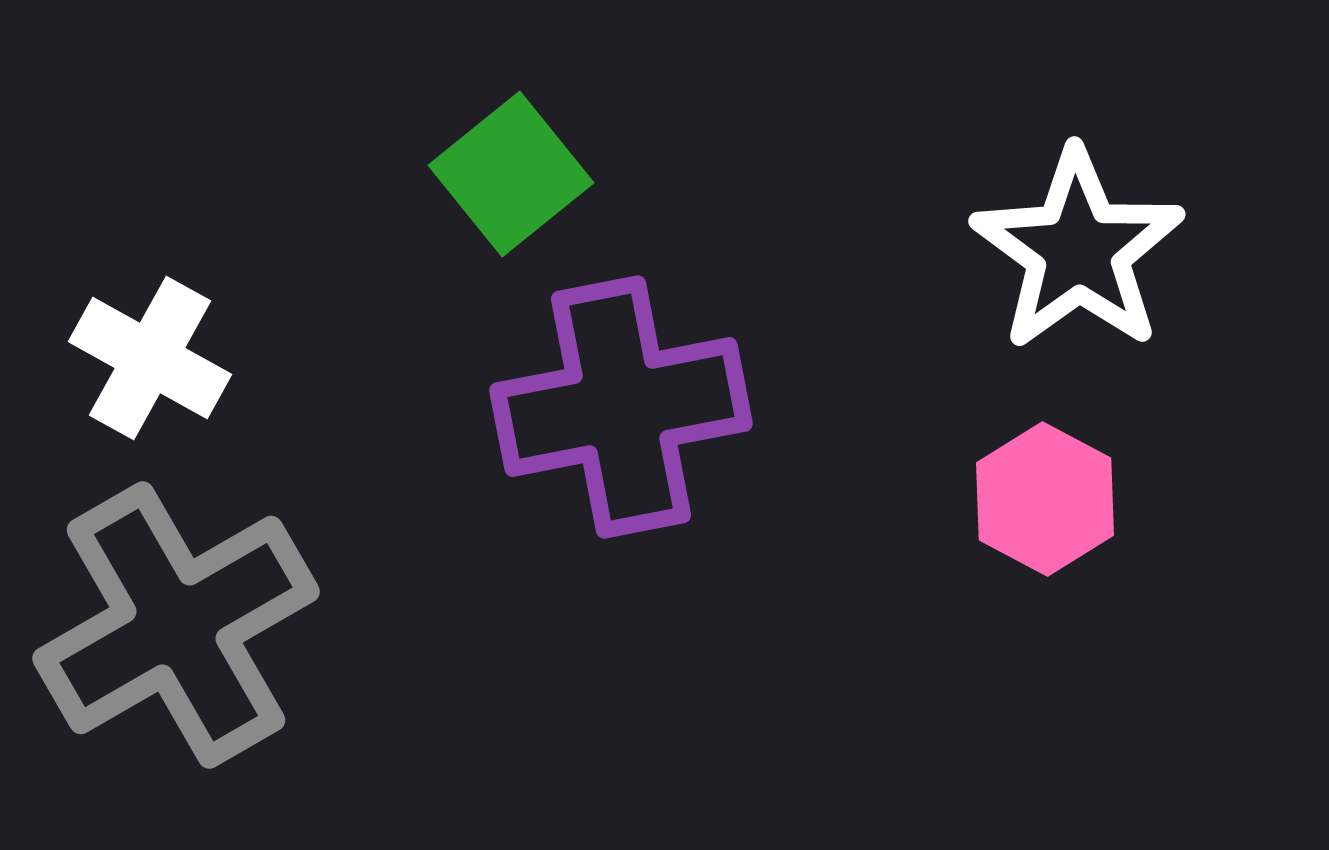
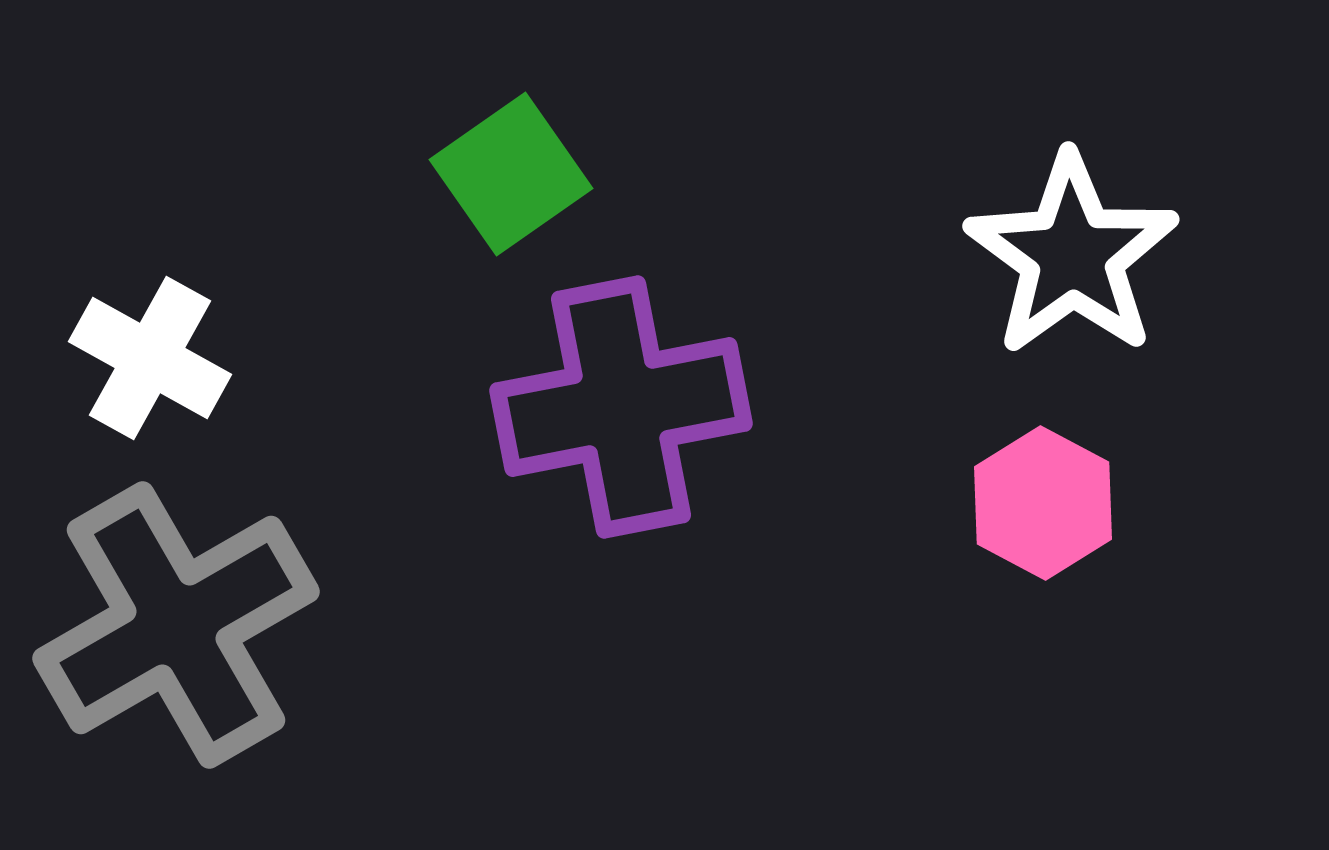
green square: rotated 4 degrees clockwise
white star: moved 6 px left, 5 px down
pink hexagon: moved 2 px left, 4 px down
